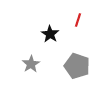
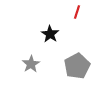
red line: moved 1 px left, 8 px up
gray pentagon: rotated 25 degrees clockwise
